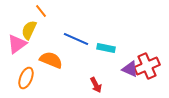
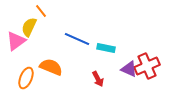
yellow semicircle: moved 3 px up
blue line: moved 1 px right
pink triangle: moved 1 px left, 3 px up
orange semicircle: moved 7 px down
purple triangle: moved 1 px left
red arrow: moved 2 px right, 6 px up
